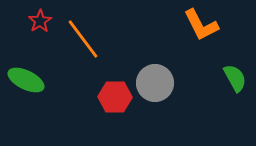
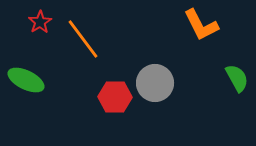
red star: moved 1 px down
green semicircle: moved 2 px right
